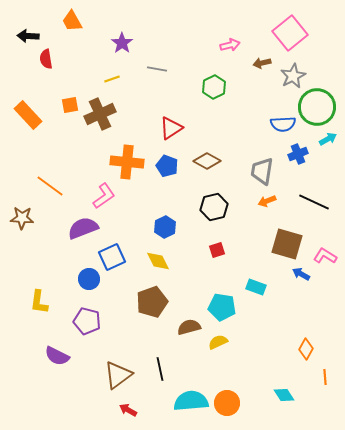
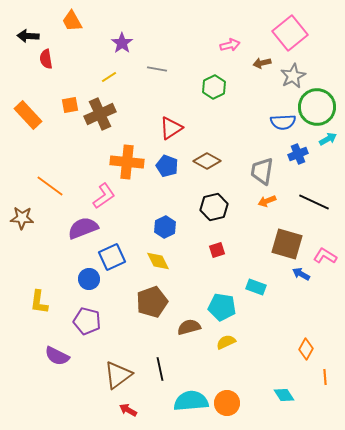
yellow line at (112, 79): moved 3 px left, 2 px up; rotated 14 degrees counterclockwise
blue semicircle at (283, 124): moved 2 px up
yellow semicircle at (218, 342): moved 8 px right
